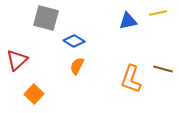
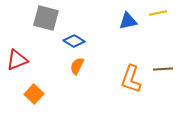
red triangle: rotated 20 degrees clockwise
brown line: rotated 18 degrees counterclockwise
